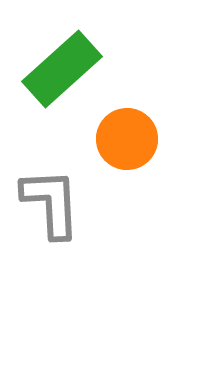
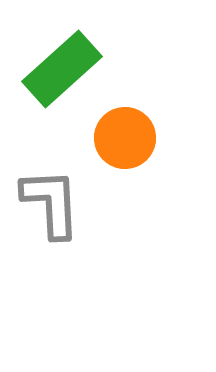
orange circle: moved 2 px left, 1 px up
